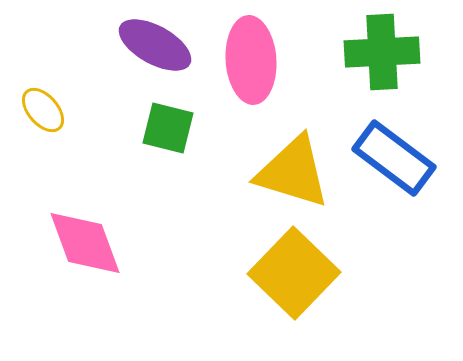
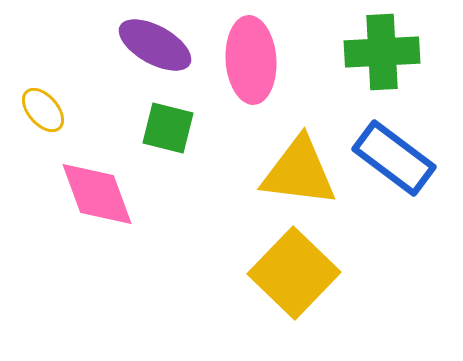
yellow triangle: moved 6 px right; rotated 10 degrees counterclockwise
pink diamond: moved 12 px right, 49 px up
